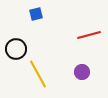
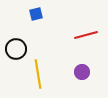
red line: moved 3 px left
yellow line: rotated 20 degrees clockwise
